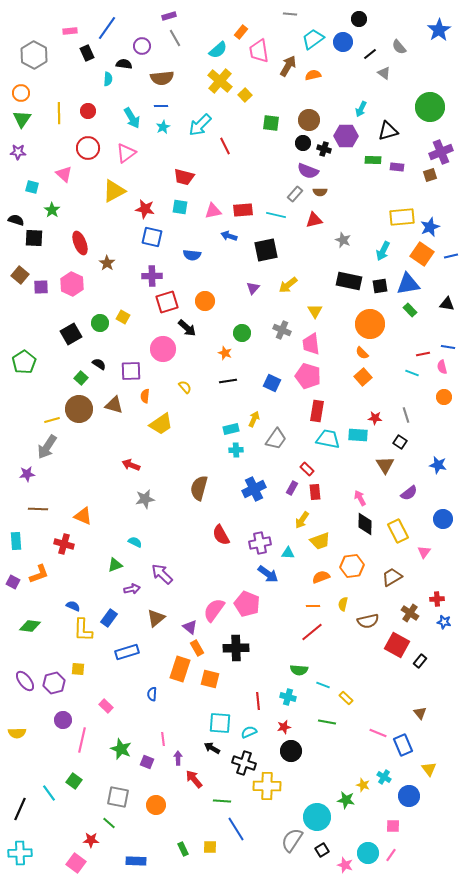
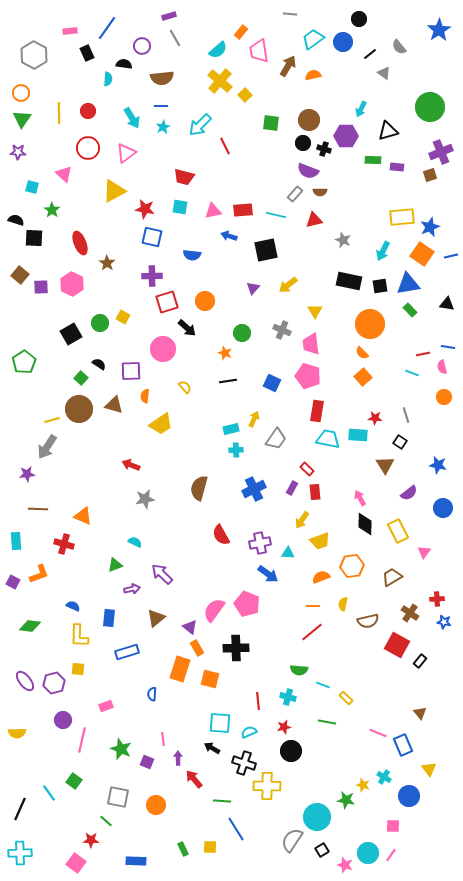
blue circle at (443, 519): moved 11 px up
blue rectangle at (109, 618): rotated 30 degrees counterclockwise
yellow L-shape at (83, 630): moved 4 px left, 6 px down
pink rectangle at (106, 706): rotated 64 degrees counterclockwise
green line at (109, 823): moved 3 px left, 2 px up
